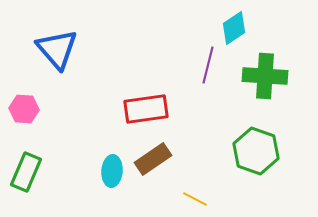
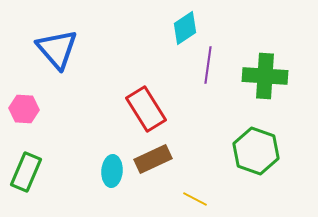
cyan diamond: moved 49 px left
purple line: rotated 6 degrees counterclockwise
red rectangle: rotated 66 degrees clockwise
brown rectangle: rotated 9 degrees clockwise
